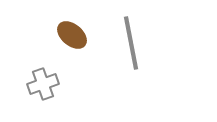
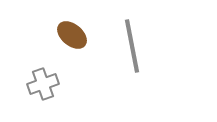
gray line: moved 1 px right, 3 px down
